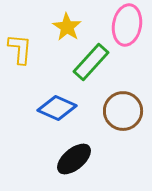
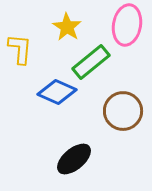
green rectangle: rotated 9 degrees clockwise
blue diamond: moved 16 px up
